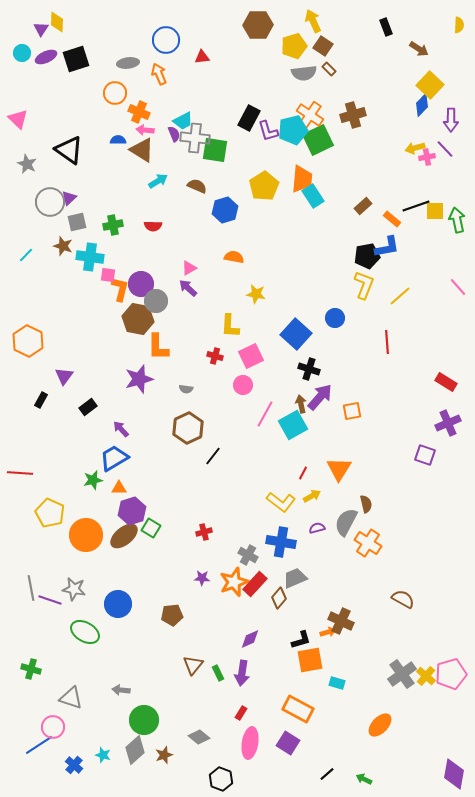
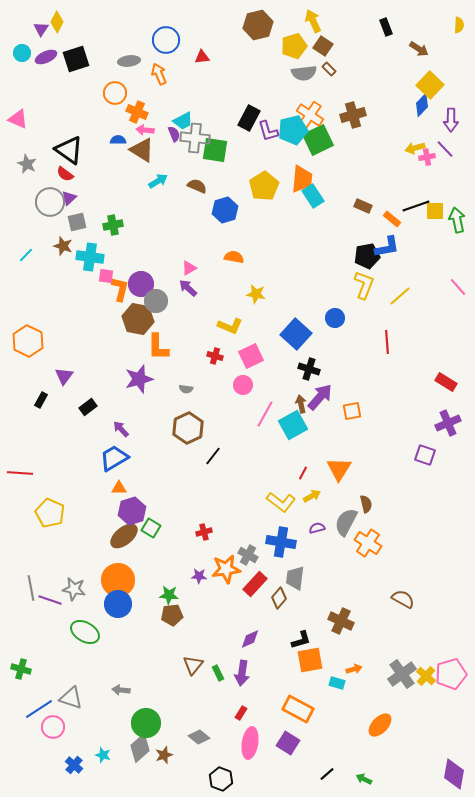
yellow diamond at (57, 22): rotated 25 degrees clockwise
brown hexagon at (258, 25): rotated 12 degrees counterclockwise
gray ellipse at (128, 63): moved 1 px right, 2 px up
orange cross at (139, 112): moved 2 px left
pink triangle at (18, 119): rotated 20 degrees counterclockwise
brown rectangle at (363, 206): rotated 66 degrees clockwise
red semicircle at (153, 226): moved 88 px left, 52 px up; rotated 36 degrees clockwise
pink square at (108, 275): moved 2 px left, 1 px down
yellow L-shape at (230, 326): rotated 70 degrees counterclockwise
green star at (93, 480): moved 76 px right, 115 px down; rotated 18 degrees clockwise
orange circle at (86, 535): moved 32 px right, 45 px down
purple star at (202, 578): moved 3 px left, 2 px up
gray trapezoid at (295, 578): rotated 60 degrees counterclockwise
orange star at (234, 582): moved 8 px left, 13 px up; rotated 12 degrees clockwise
orange arrow at (328, 632): moved 26 px right, 37 px down
green cross at (31, 669): moved 10 px left
green circle at (144, 720): moved 2 px right, 3 px down
blue line at (39, 745): moved 36 px up
gray diamond at (135, 750): moved 5 px right, 2 px up
